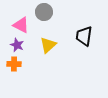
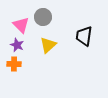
gray circle: moved 1 px left, 5 px down
pink triangle: rotated 18 degrees clockwise
